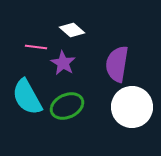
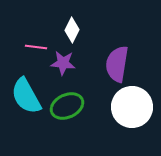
white diamond: rotated 75 degrees clockwise
purple star: rotated 25 degrees counterclockwise
cyan semicircle: moved 1 px left, 1 px up
